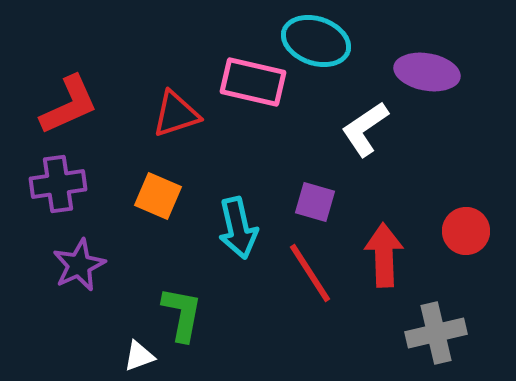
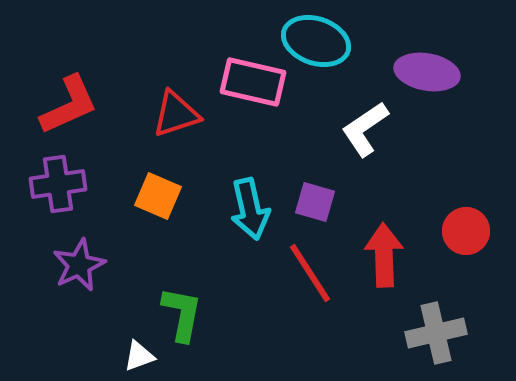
cyan arrow: moved 12 px right, 19 px up
